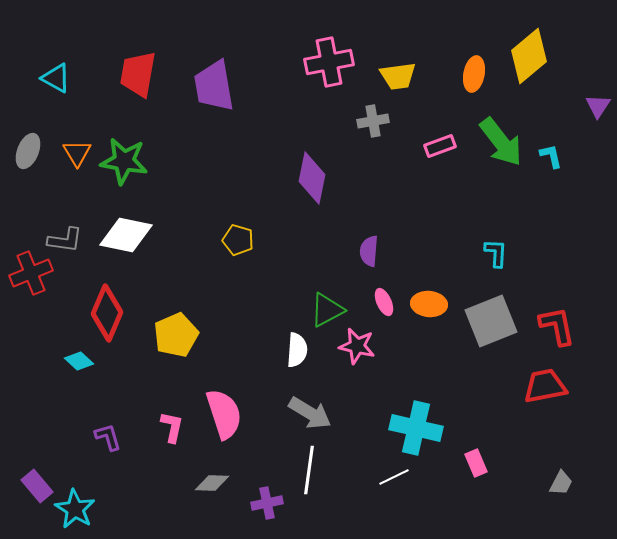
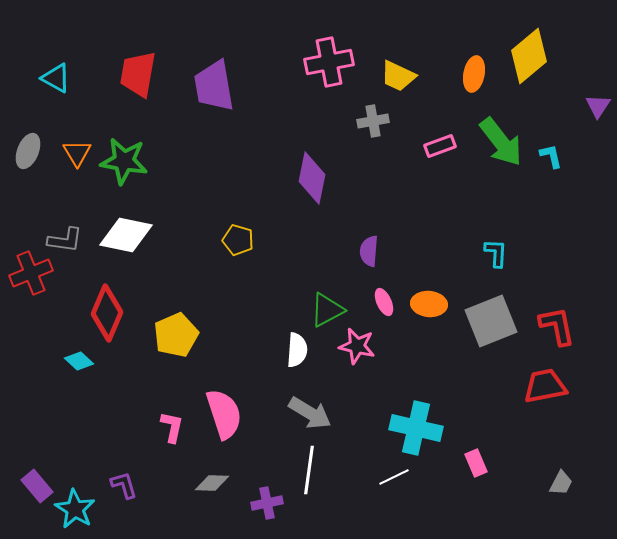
yellow trapezoid at (398, 76): rotated 33 degrees clockwise
purple L-shape at (108, 437): moved 16 px right, 48 px down
